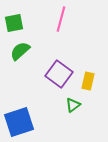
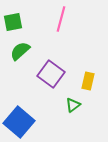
green square: moved 1 px left, 1 px up
purple square: moved 8 px left
blue square: rotated 32 degrees counterclockwise
